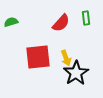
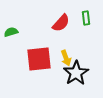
green semicircle: moved 10 px down
red square: moved 1 px right, 2 px down
